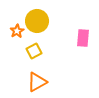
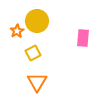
yellow square: moved 1 px left, 2 px down
orange triangle: rotated 30 degrees counterclockwise
